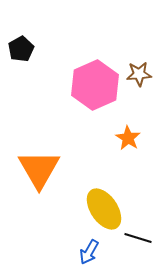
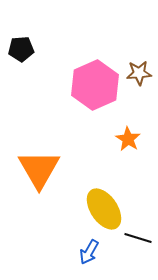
black pentagon: rotated 25 degrees clockwise
brown star: moved 1 px up
orange star: moved 1 px down
